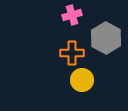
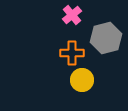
pink cross: rotated 24 degrees counterclockwise
gray hexagon: rotated 16 degrees clockwise
